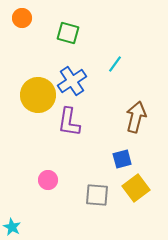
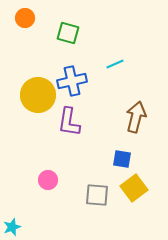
orange circle: moved 3 px right
cyan line: rotated 30 degrees clockwise
blue cross: rotated 20 degrees clockwise
blue square: rotated 24 degrees clockwise
yellow square: moved 2 px left
cyan star: rotated 24 degrees clockwise
